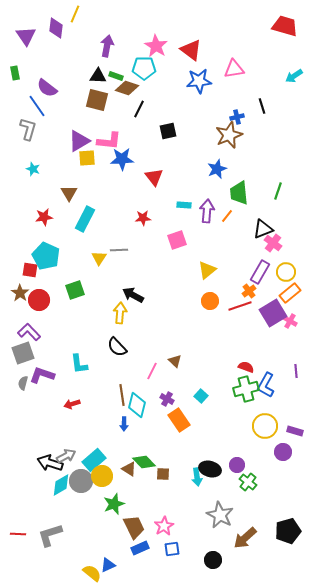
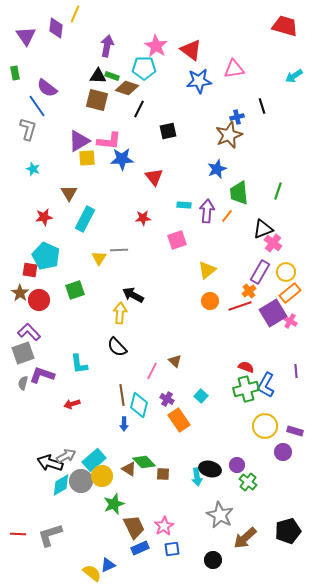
green rectangle at (116, 76): moved 4 px left
cyan diamond at (137, 405): moved 2 px right
